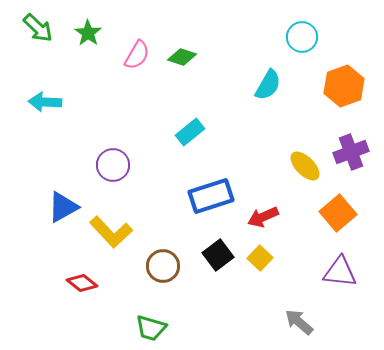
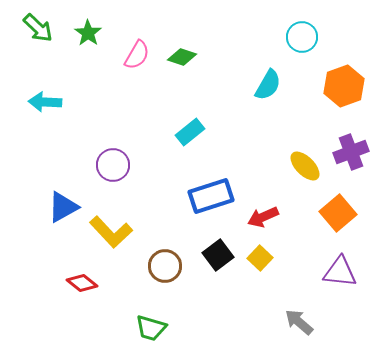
brown circle: moved 2 px right
